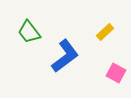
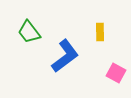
yellow rectangle: moved 5 px left; rotated 48 degrees counterclockwise
